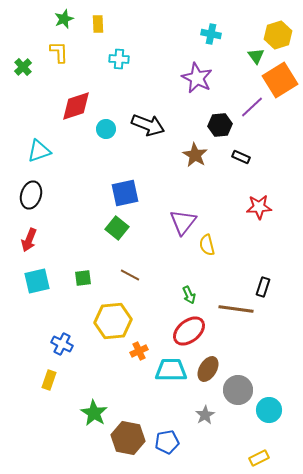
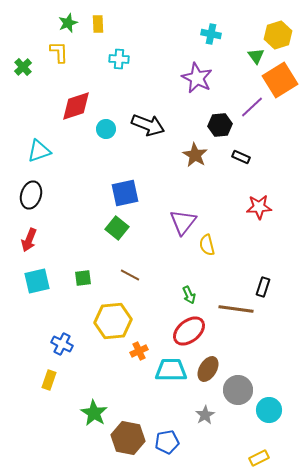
green star at (64, 19): moved 4 px right, 4 px down
